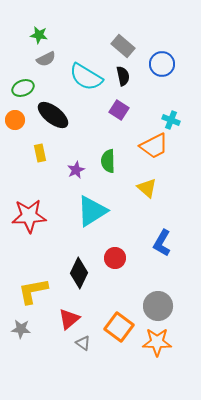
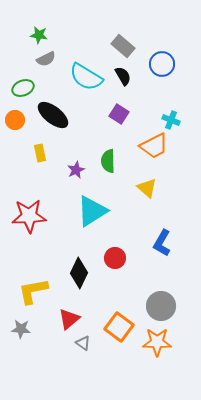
black semicircle: rotated 18 degrees counterclockwise
purple square: moved 4 px down
gray circle: moved 3 px right
